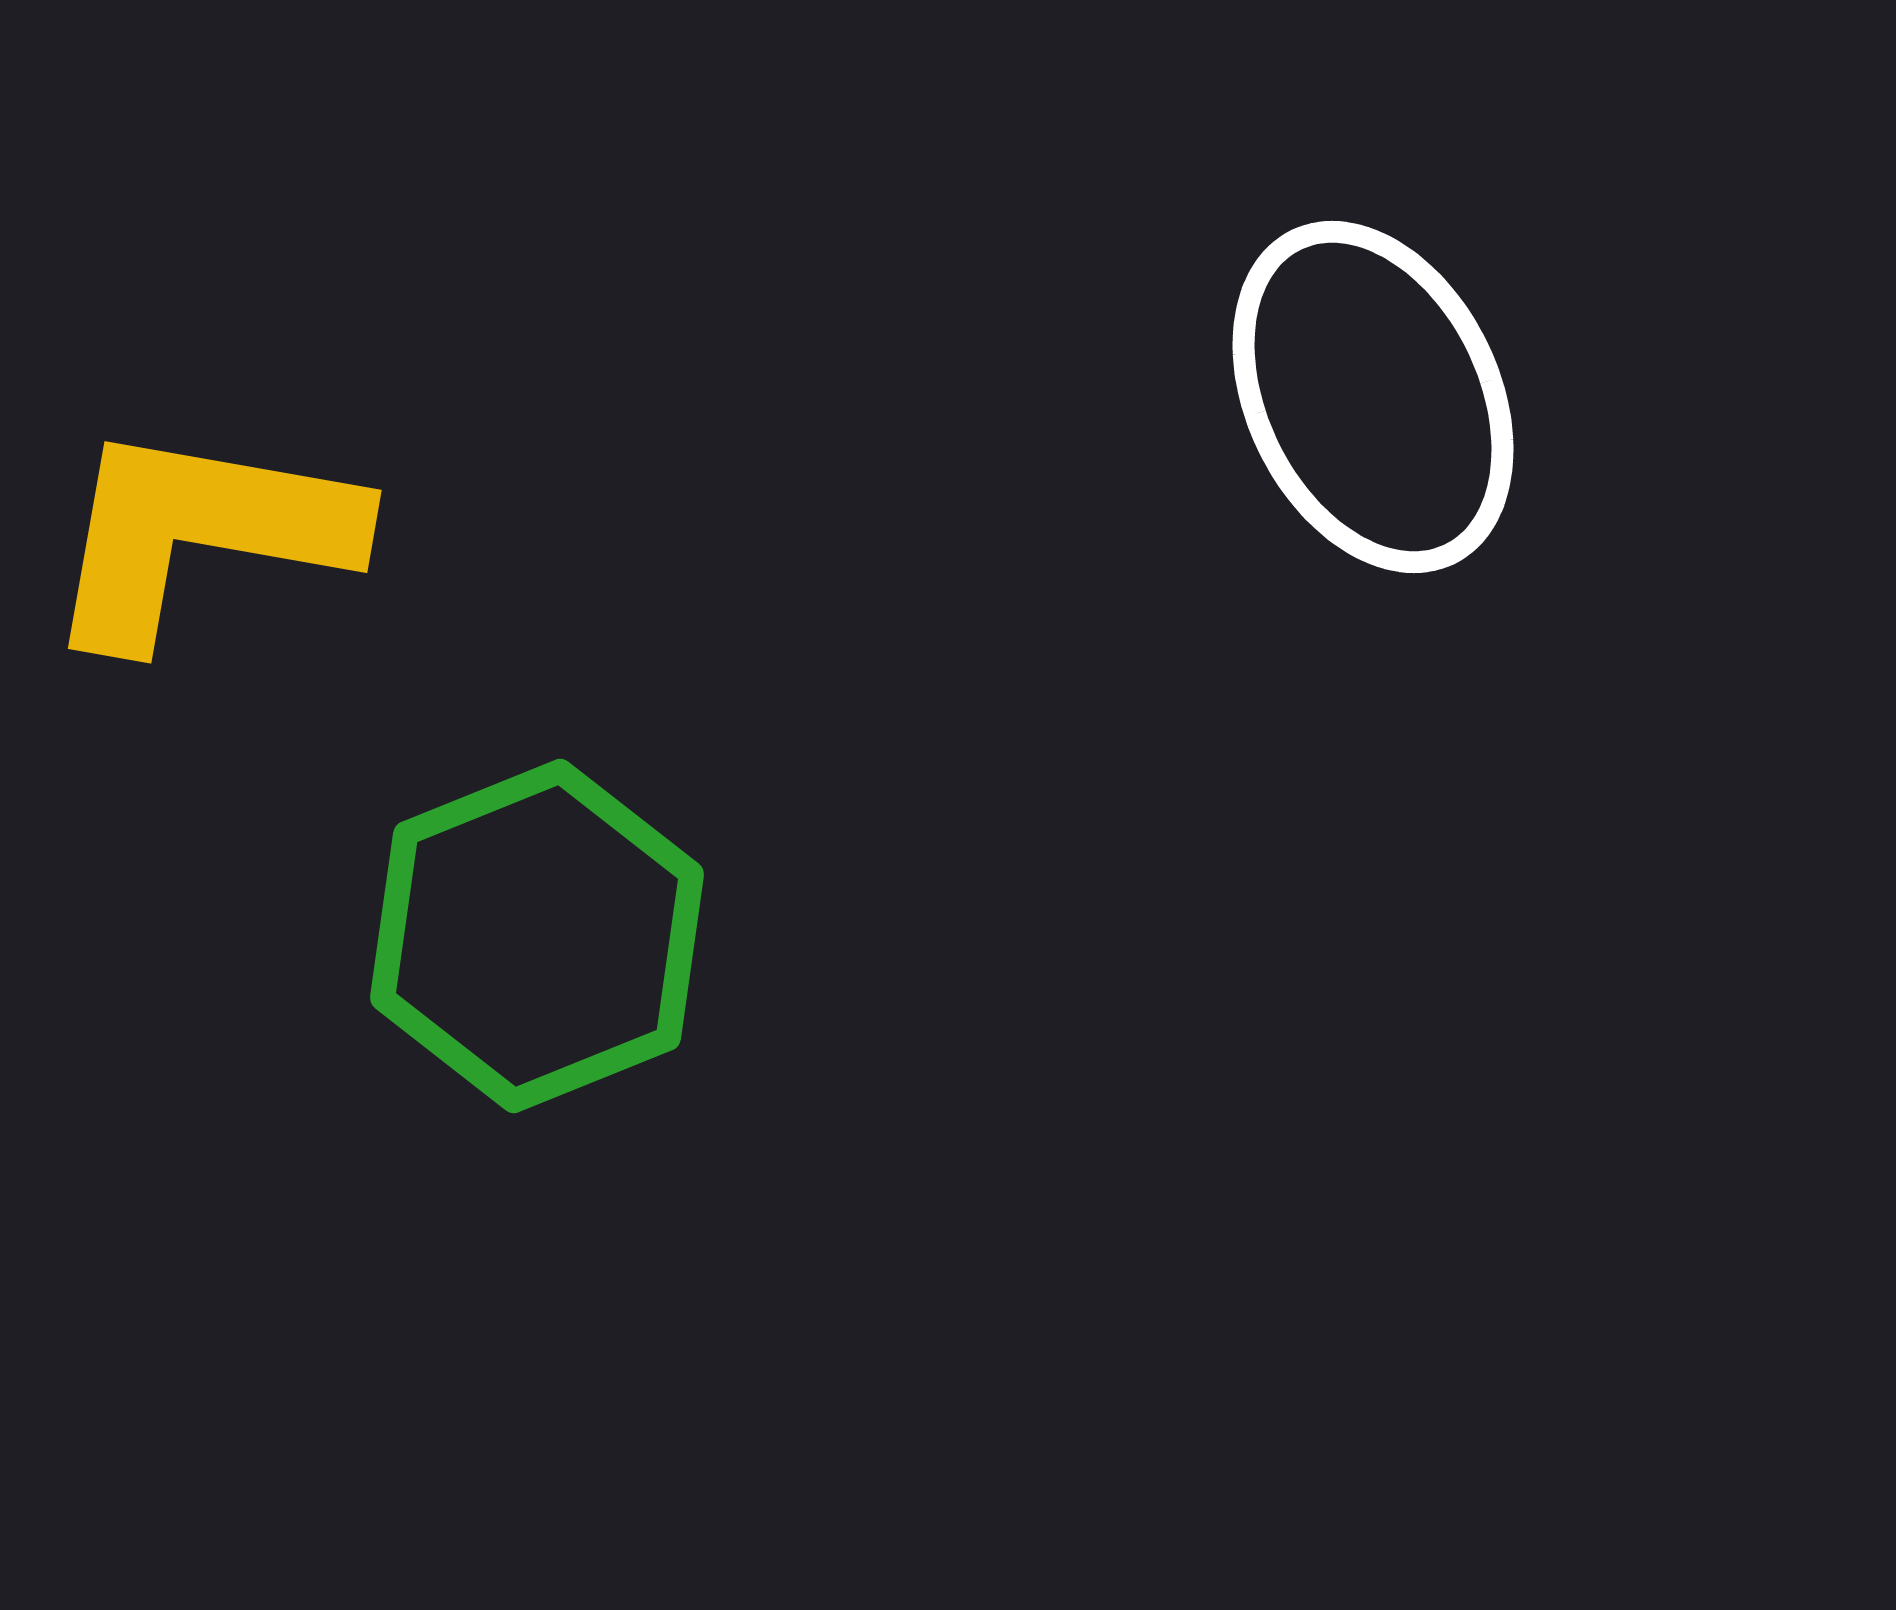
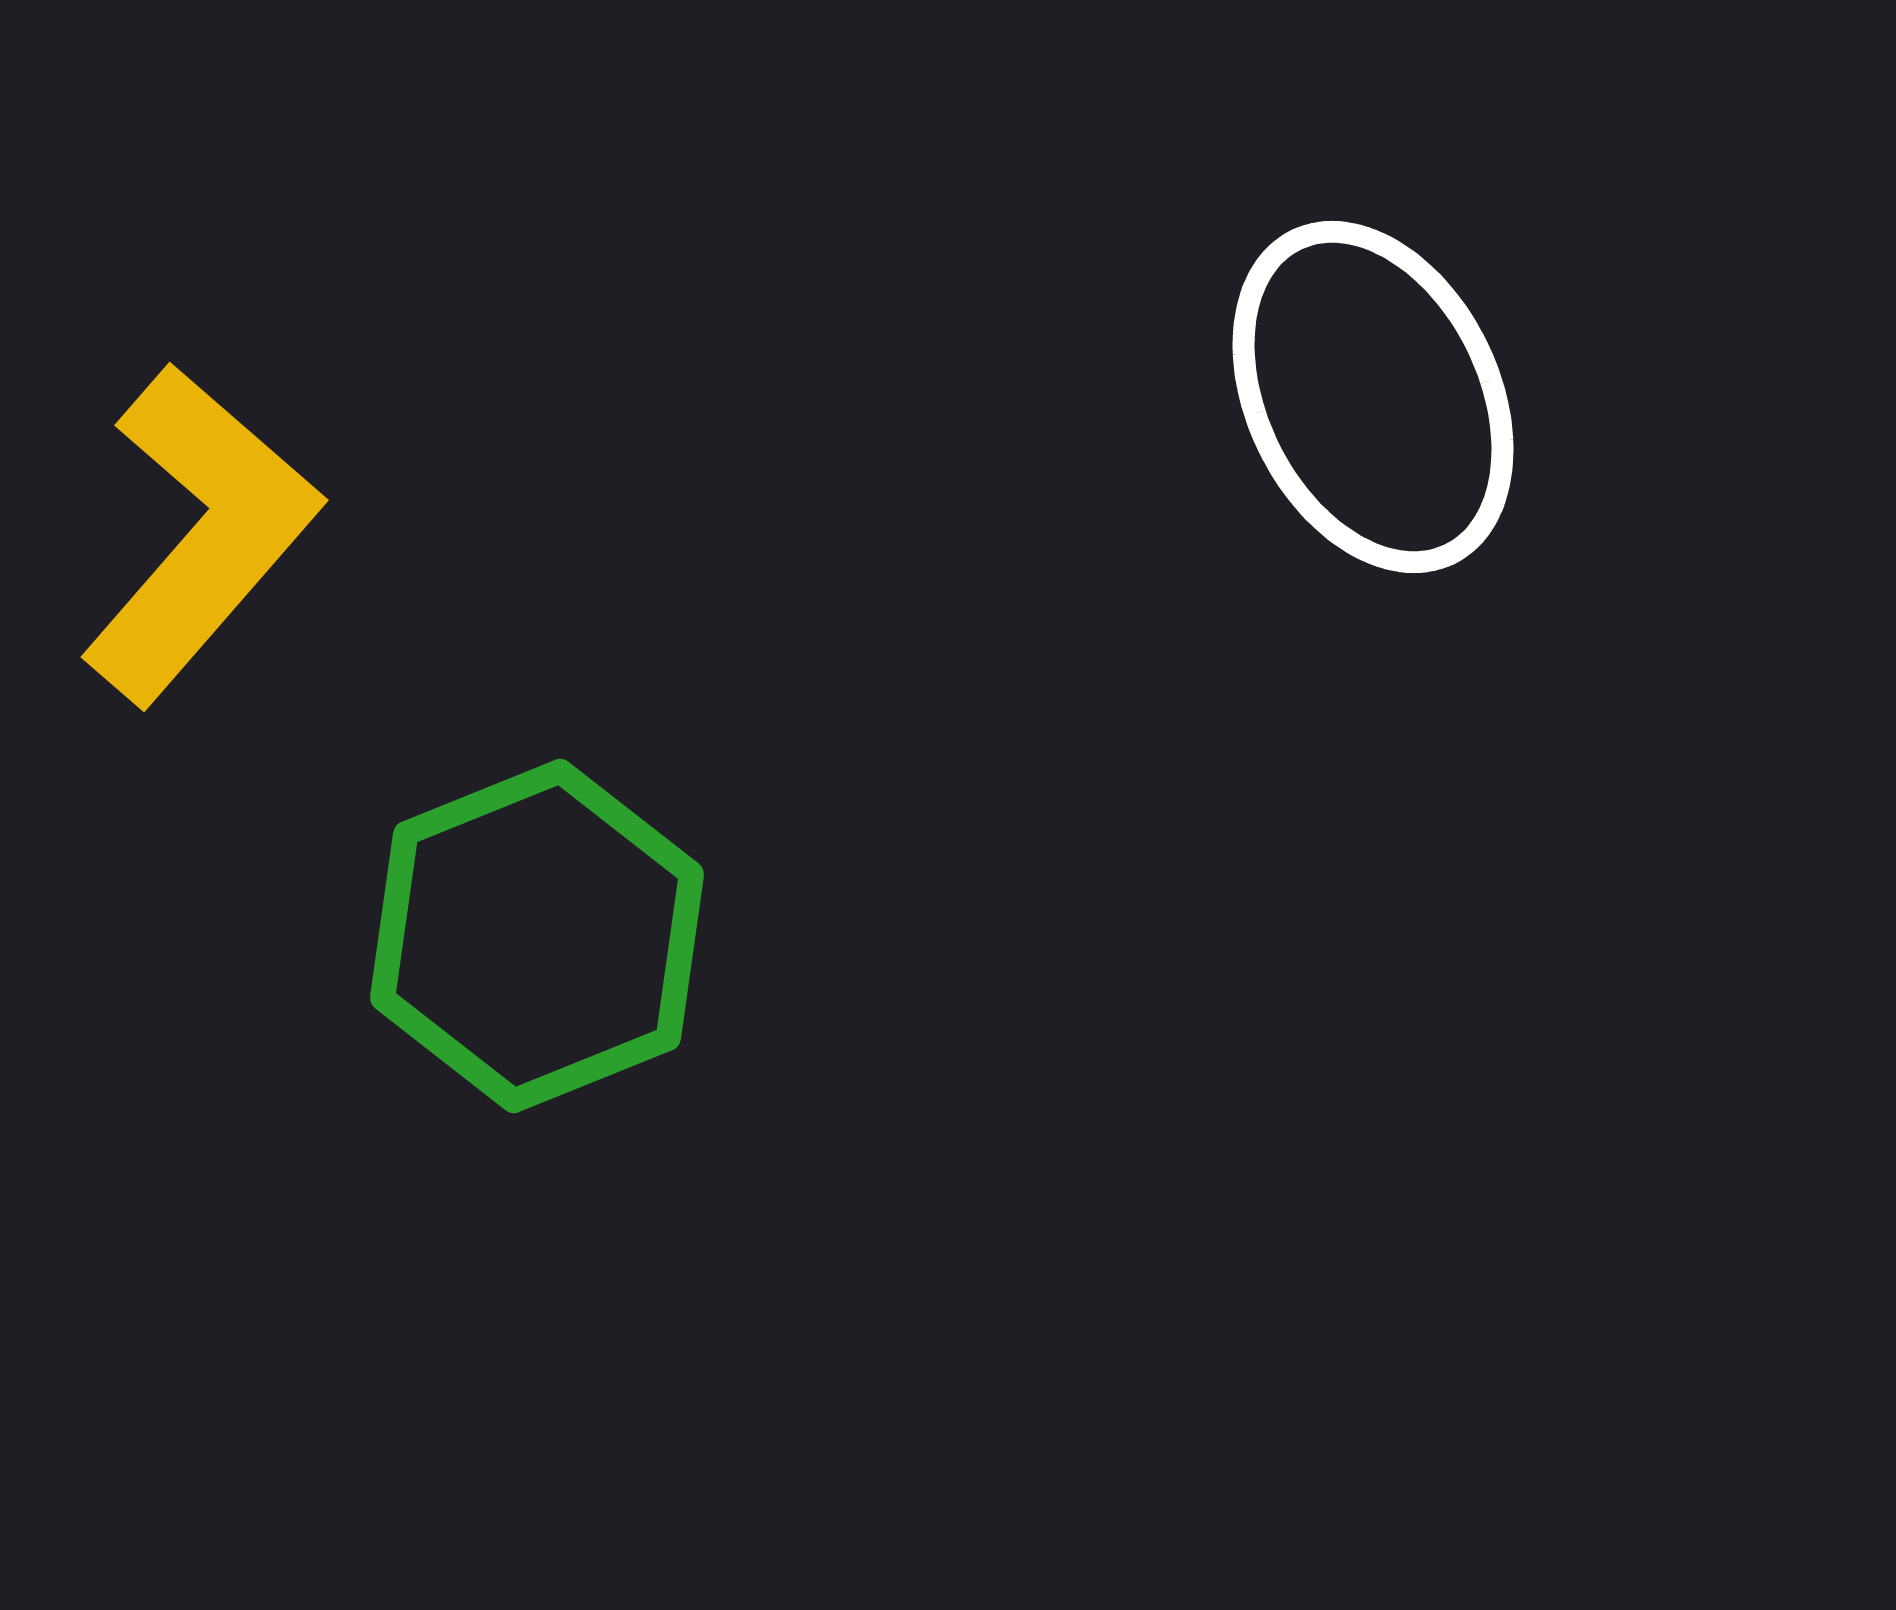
yellow L-shape: rotated 121 degrees clockwise
